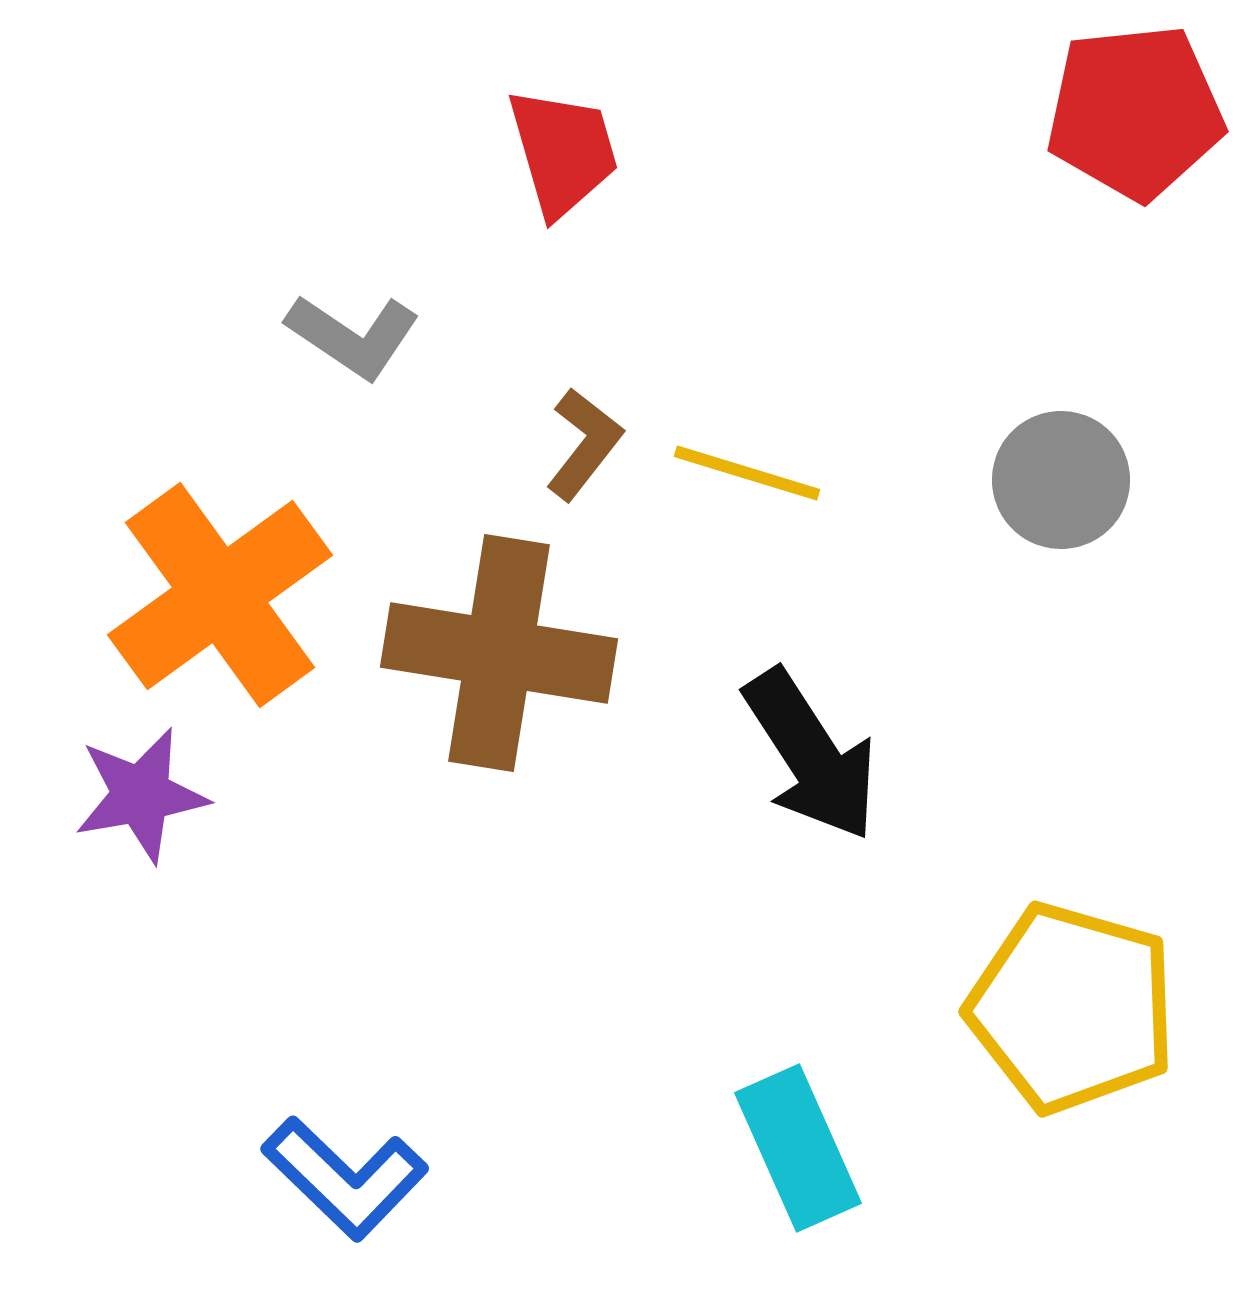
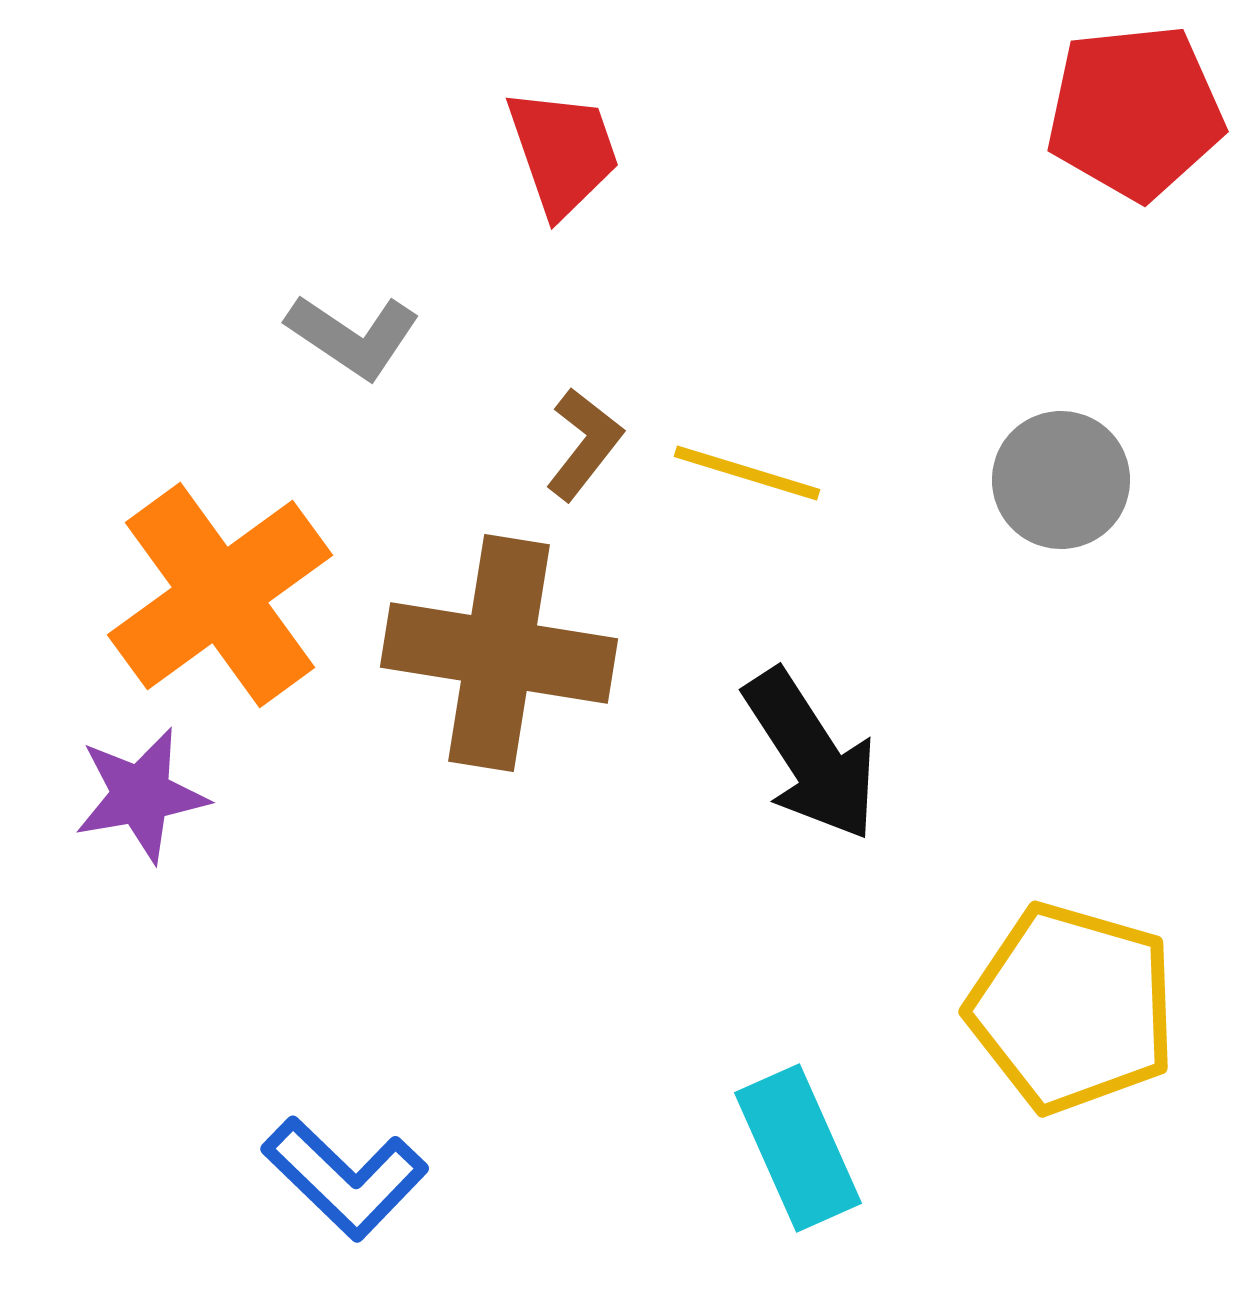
red trapezoid: rotated 3 degrees counterclockwise
